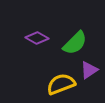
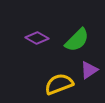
green semicircle: moved 2 px right, 3 px up
yellow semicircle: moved 2 px left
